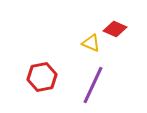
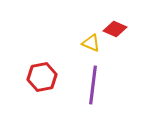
purple line: rotated 18 degrees counterclockwise
